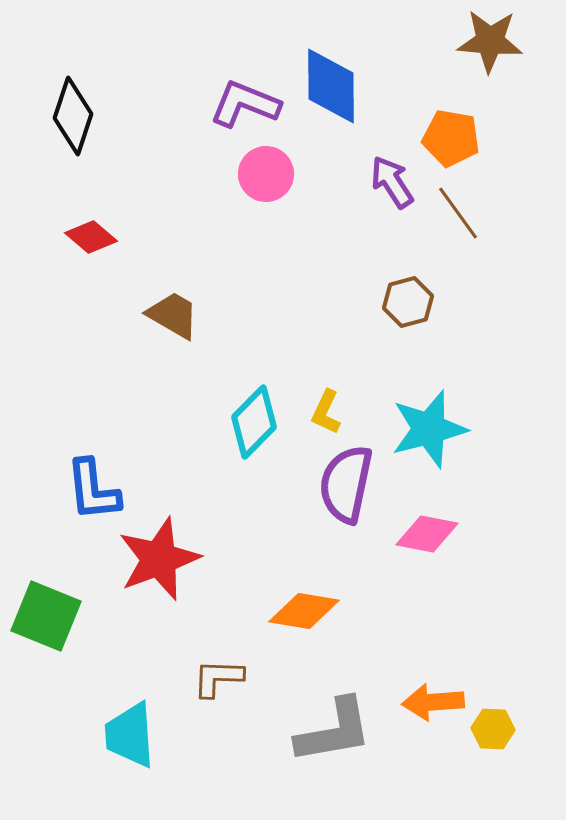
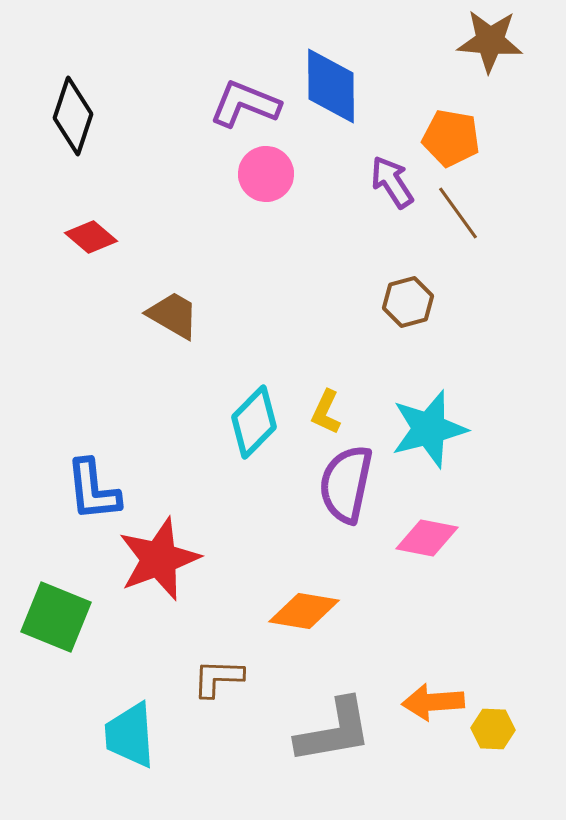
pink diamond: moved 4 px down
green square: moved 10 px right, 1 px down
